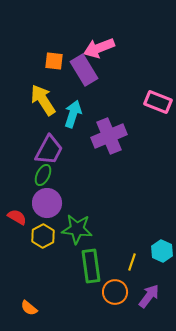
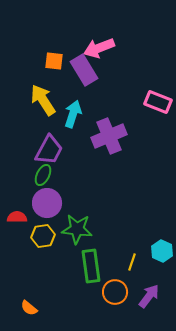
red semicircle: rotated 30 degrees counterclockwise
yellow hexagon: rotated 20 degrees clockwise
